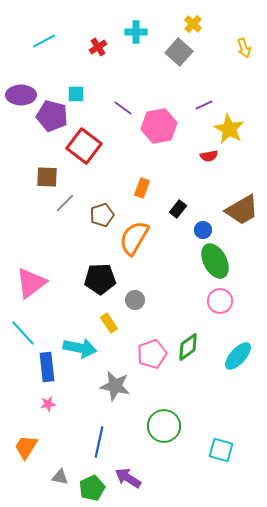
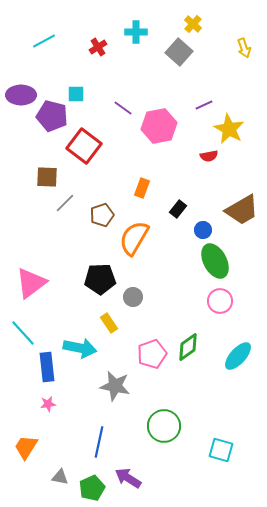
gray circle at (135, 300): moved 2 px left, 3 px up
